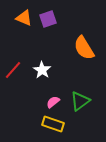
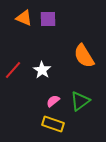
purple square: rotated 18 degrees clockwise
orange semicircle: moved 8 px down
pink semicircle: moved 1 px up
